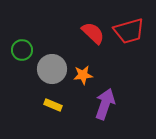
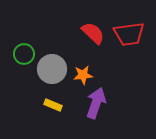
red trapezoid: moved 3 px down; rotated 8 degrees clockwise
green circle: moved 2 px right, 4 px down
purple arrow: moved 9 px left, 1 px up
